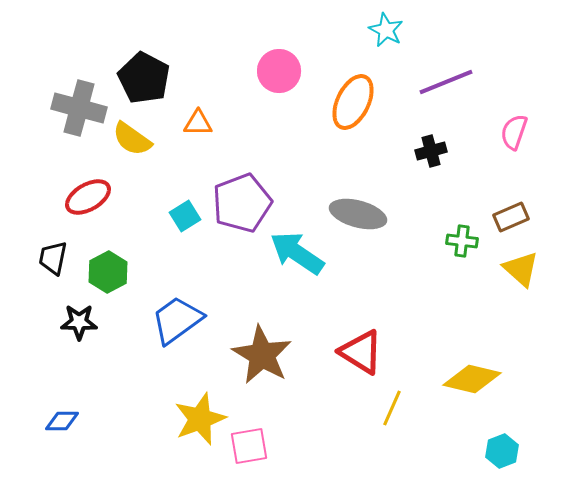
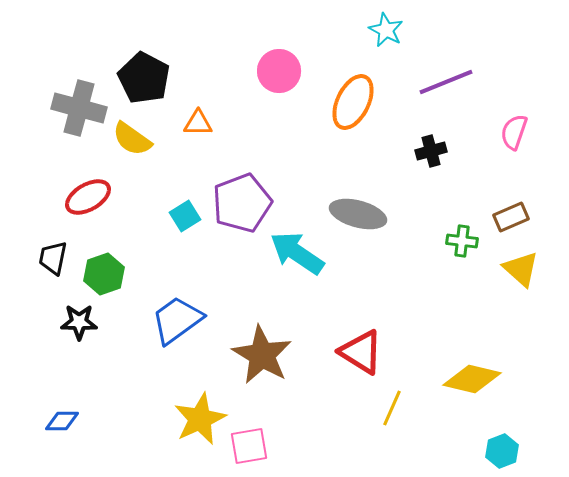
green hexagon: moved 4 px left, 2 px down; rotated 9 degrees clockwise
yellow star: rotated 4 degrees counterclockwise
